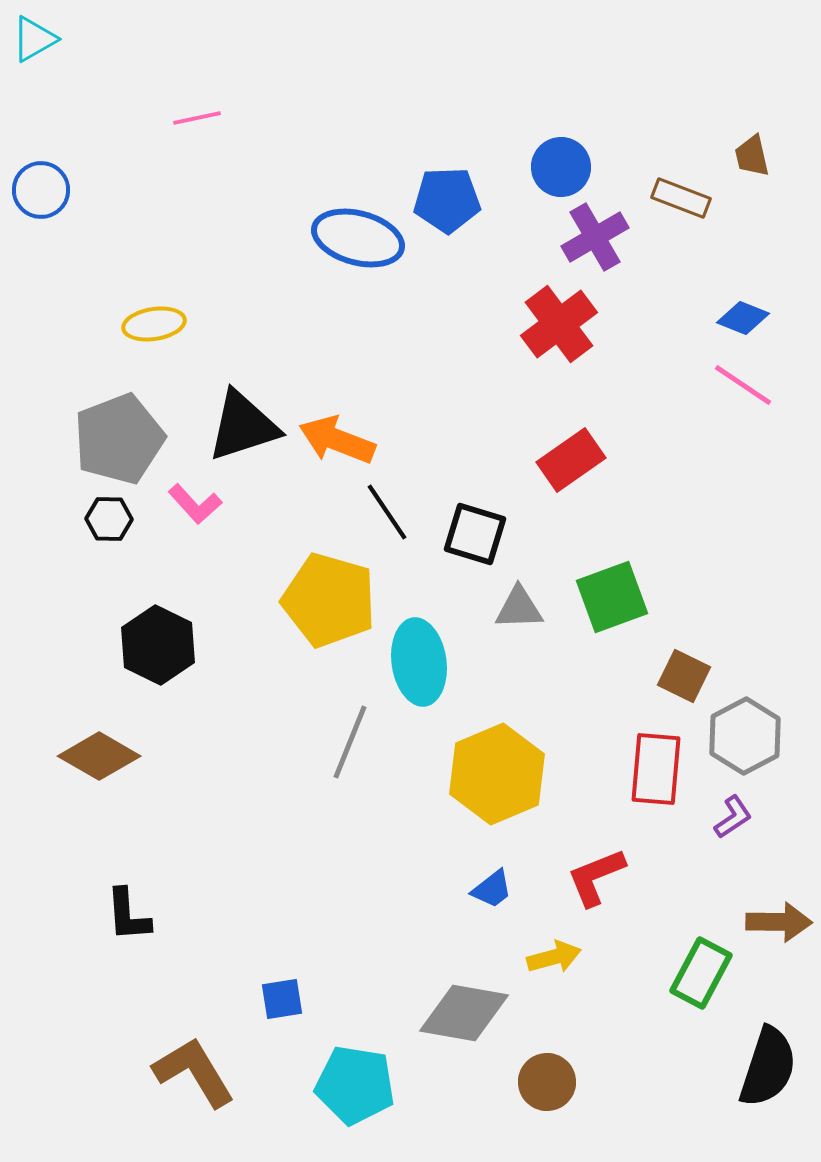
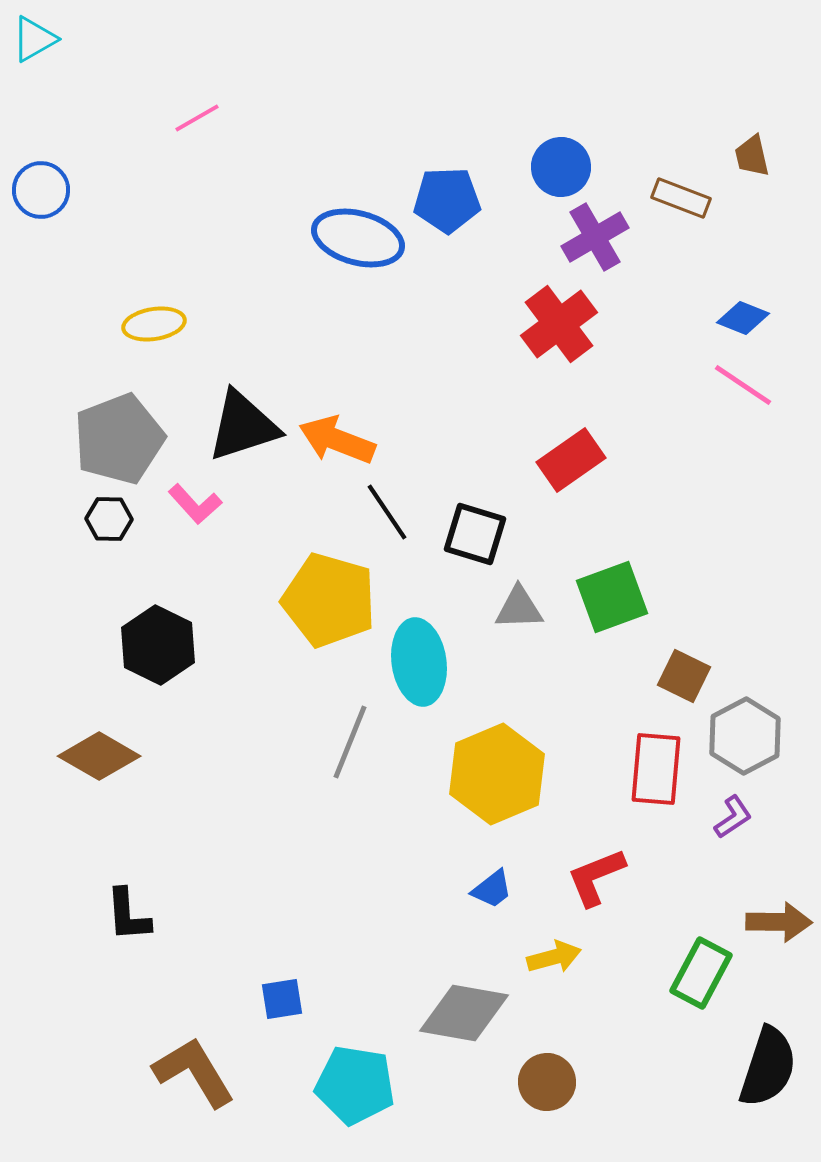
pink line at (197, 118): rotated 18 degrees counterclockwise
